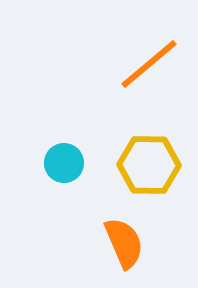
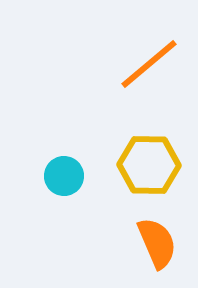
cyan circle: moved 13 px down
orange semicircle: moved 33 px right
